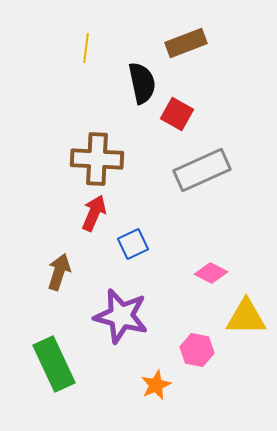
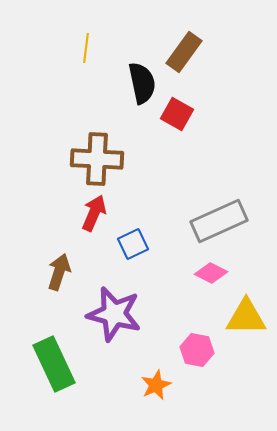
brown rectangle: moved 2 px left, 9 px down; rotated 33 degrees counterclockwise
gray rectangle: moved 17 px right, 51 px down
purple star: moved 7 px left, 2 px up
